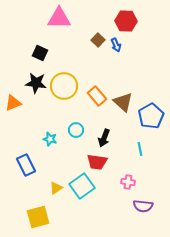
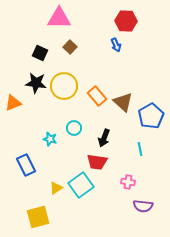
brown square: moved 28 px left, 7 px down
cyan circle: moved 2 px left, 2 px up
cyan square: moved 1 px left, 1 px up
